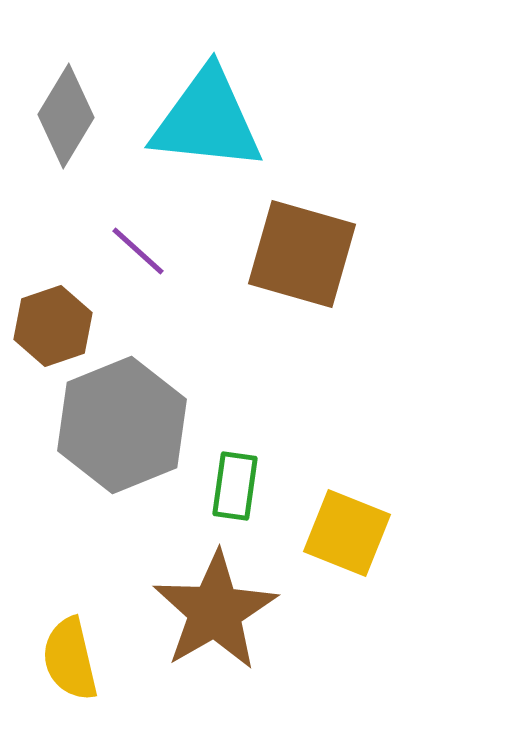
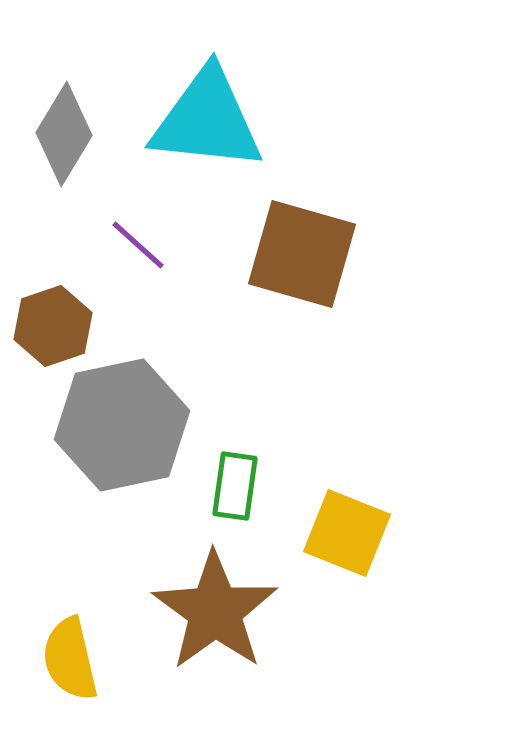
gray diamond: moved 2 px left, 18 px down
purple line: moved 6 px up
gray hexagon: rotated 10 degrees clockwise
brown star: rotated 6 degrees counterclockwise
